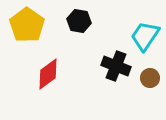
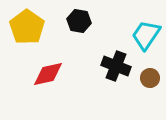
yellow pentagon: moved 2 px down
cyan trapezoid: moved 1 px right, 1 px up
red diamond: rotated 24 degrees clockwise
